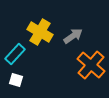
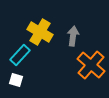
gray arrow: rotated 48 degrees counterclockwise
cyan rectangle: moved 5 px right, 1 px down
